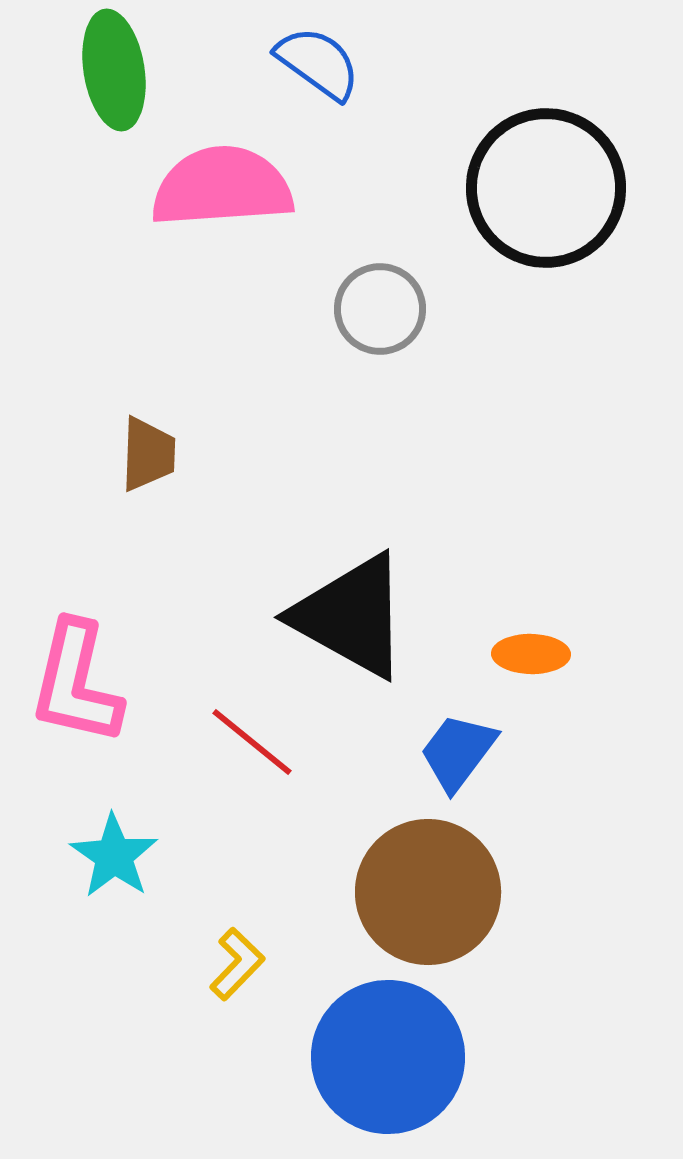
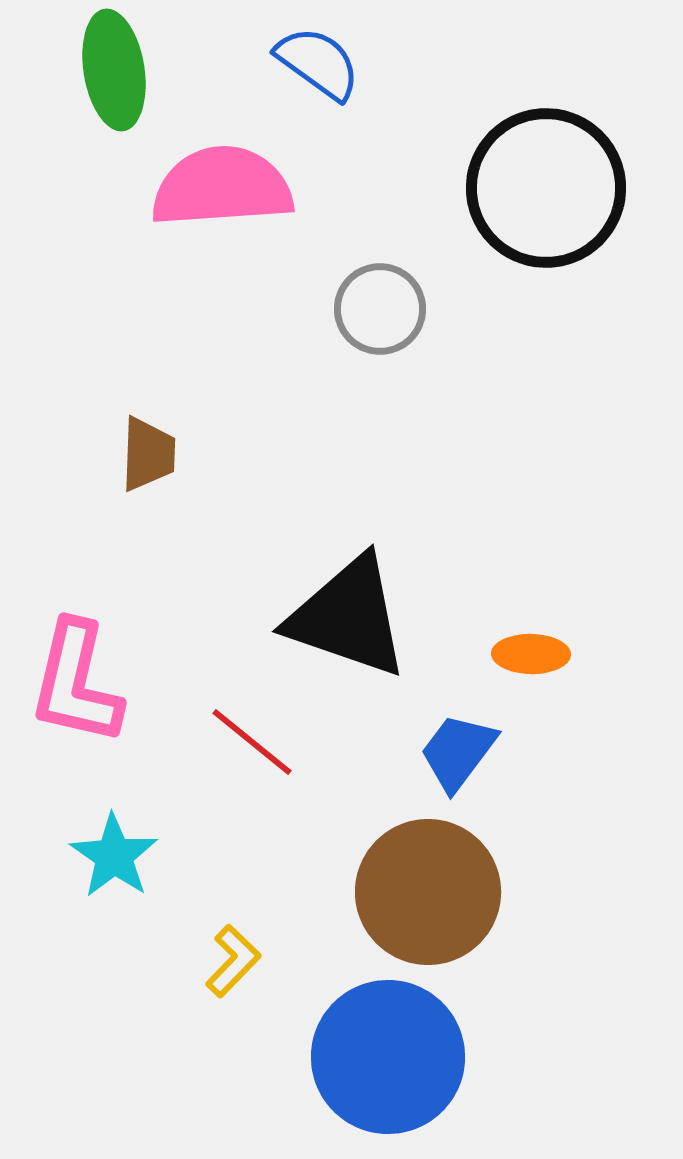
black triangle: moved 3 px left, 1 px down; rotated 10 degrees counterclockwise
yellow L-shape: moved 4 px left, 3 px up
